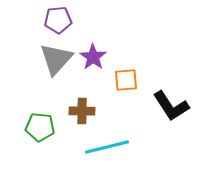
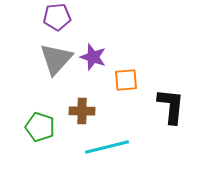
purple pentagon: moved 1 px left, 3 px up
purple star: rotated 16 degrees counterclockwise
black L-shape: rotated 141 degrees counterclockwise
green pentagon: rotated 12 degrees clockwise
